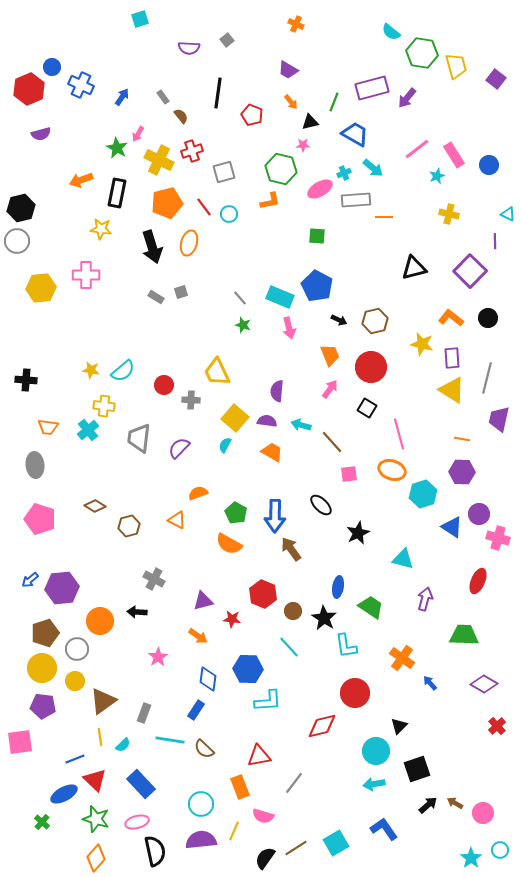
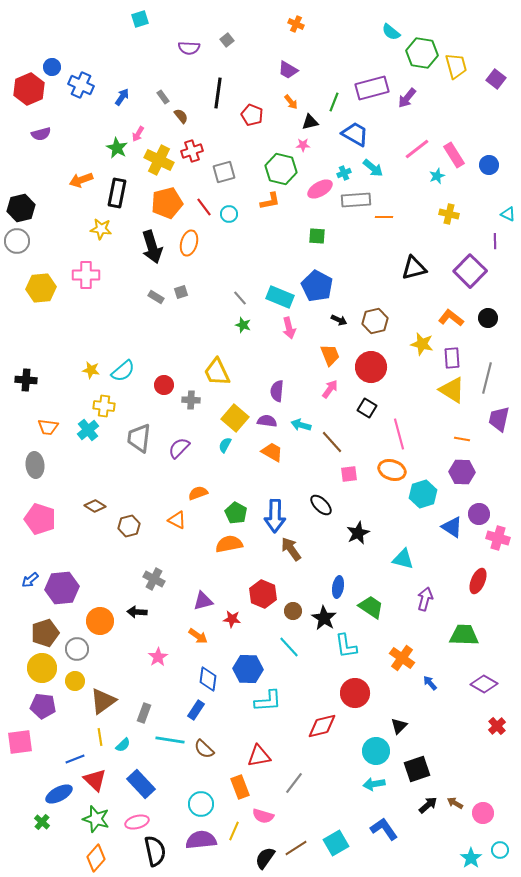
orange semicircle at (229, 544): rotated 140 degrees clockwise
blue ellipse at (64, 794): moved 5 px left
